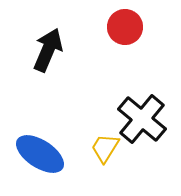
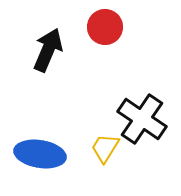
red circle: moved 20 px left
black cross: rotated 6 degrees counterclockwise
blue ellipse: rotated 24 degrees counterclockwise
